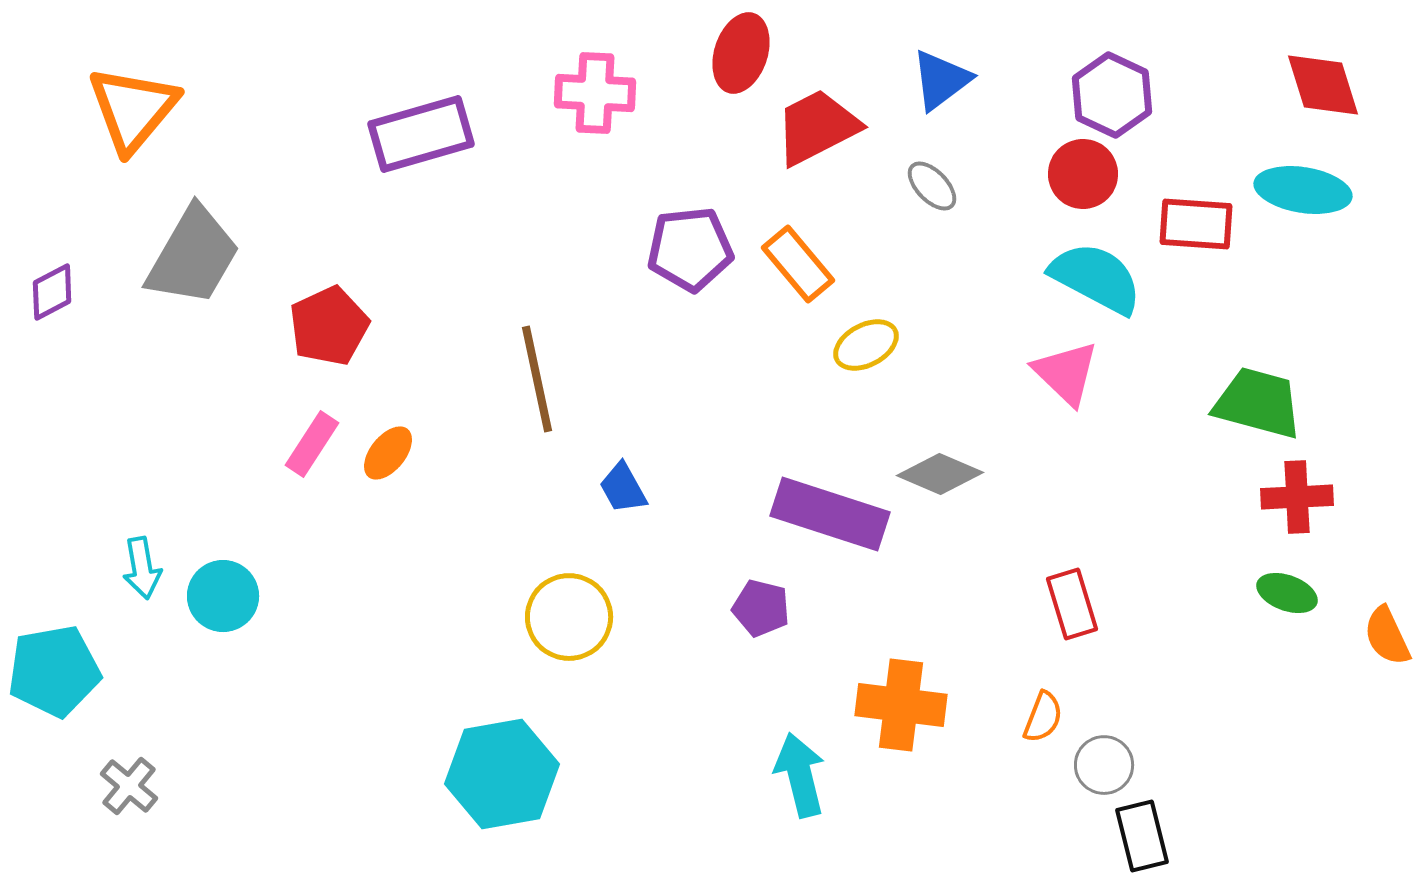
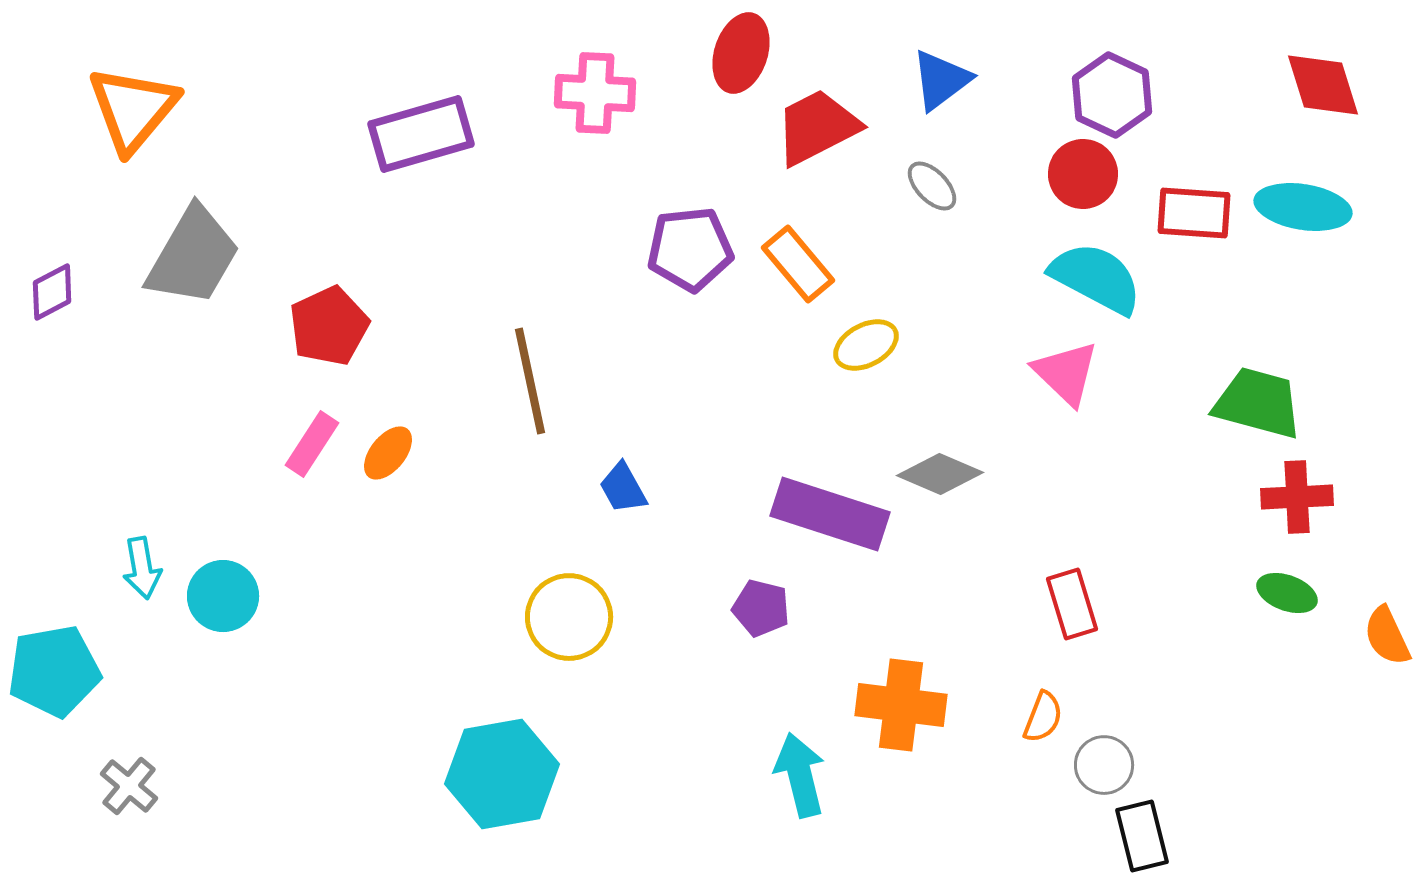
cyan ellipse at (1303, 190): moved 17 px down
red rectangle at (1196, 224): moved 2 px left, 11 px up
brown line at (537, 379): moved 7 px left, 2 px down
